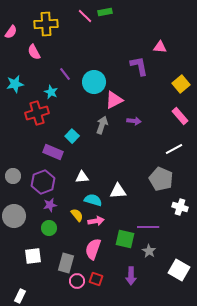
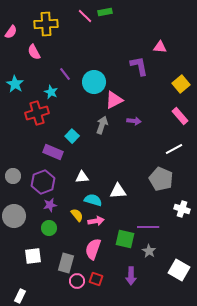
cyan star at (15, 84): rotated 30 degrees counterclockwise
white cross at (180, 207): moved 2 px right, 2 px down
